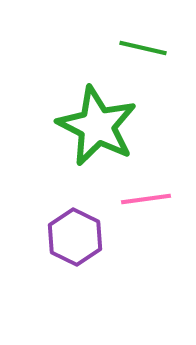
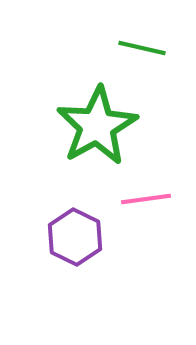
green line: moved 1 px left
green star: rotated 16 degrees clockwise
